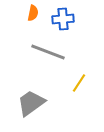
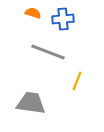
orange semicircle: rotated 84 degrees counterclockwise
yellow line: moved 2 px left, 2 px up; rotated 12 degrees counterclockwise
gray trapezoid: rotated 44 degrees clockwise
